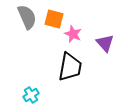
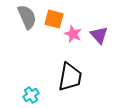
purple triangle: moved 6 px left, 8 px up
black trapezoid: moved 10 px down
